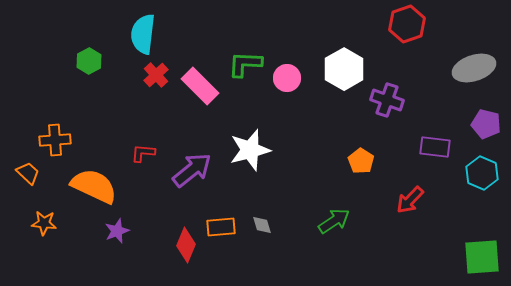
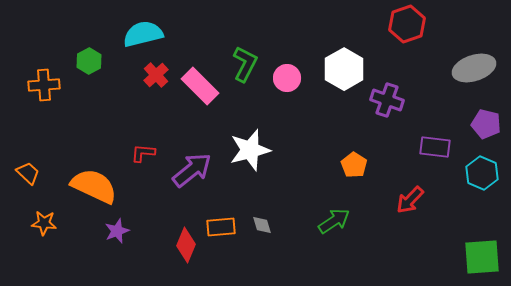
cyan semicircle: rotated 69 degrees clockwise
green L-shape: rotated 114 degrees clockwise
orange cross: moved 11 px left, 55 px up
orange pentagon: moved 7 px left, 4 px down
